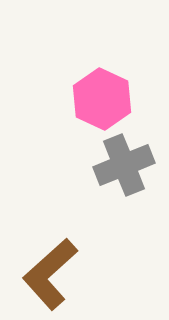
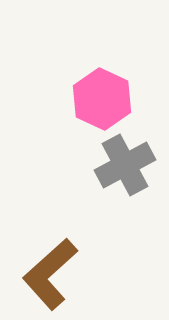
gray cross: moved 1 px right; rotated 6 degrees counterclockwise
